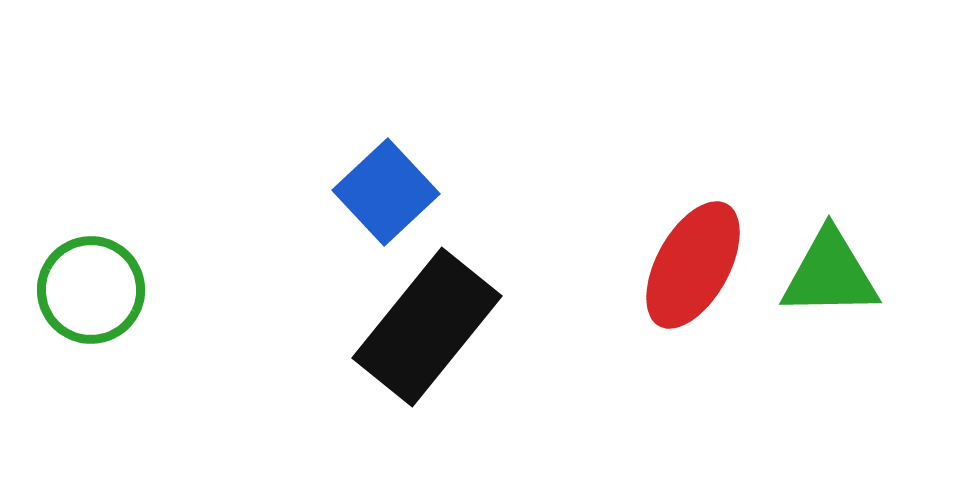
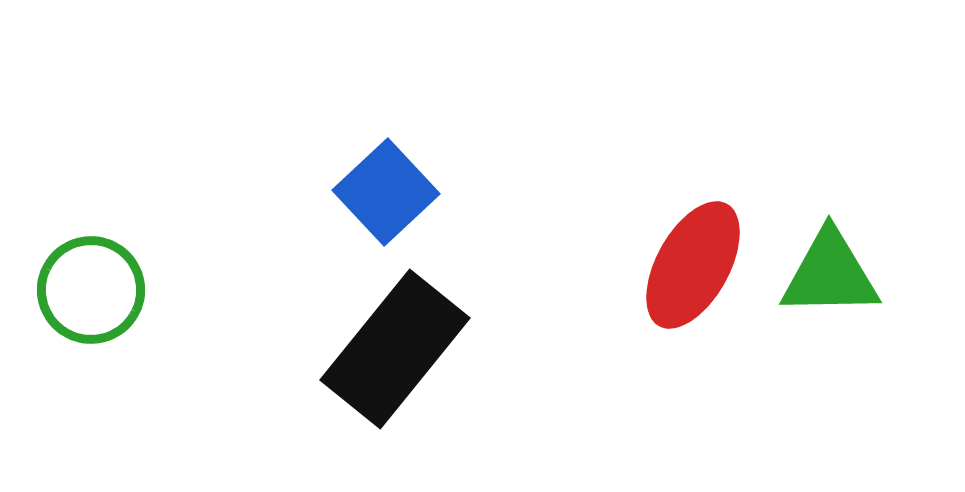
black rectangle: moved 32 px left, 22 px down
